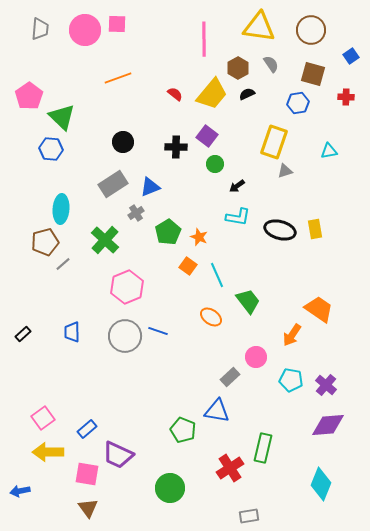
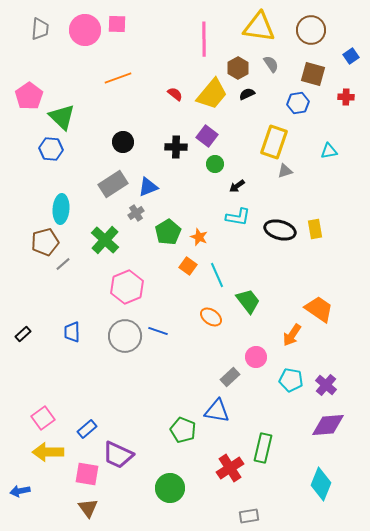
blue triangle at (150, 187): moved 2 px left
